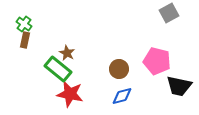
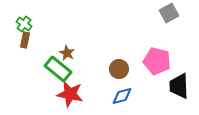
black trapezoid: rotated 76 degrees clockwise
